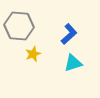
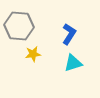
blue L-shape: rotated 15 degrees counterclockwise
yellow star: rotated 14 degrees clockwise
